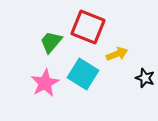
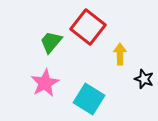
red square: rotated 16 degrees clockwise
yellow arrow: moved 3 px right; rotated 70 degrees counterclockwise
cyan square: moved 6 px right, 25 px down
black star: moved 1 px left, 1 px down
